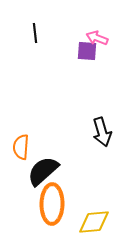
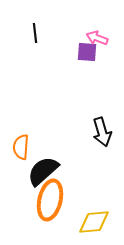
purple square: moved 1 px down
orange ellipse: moved 2 px left, 4 px up; rotated 12 degrees clockwise
